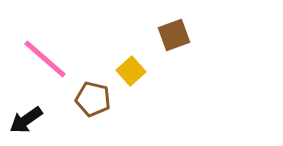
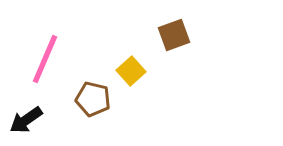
pink line: rotated 72 degrees clockwise
